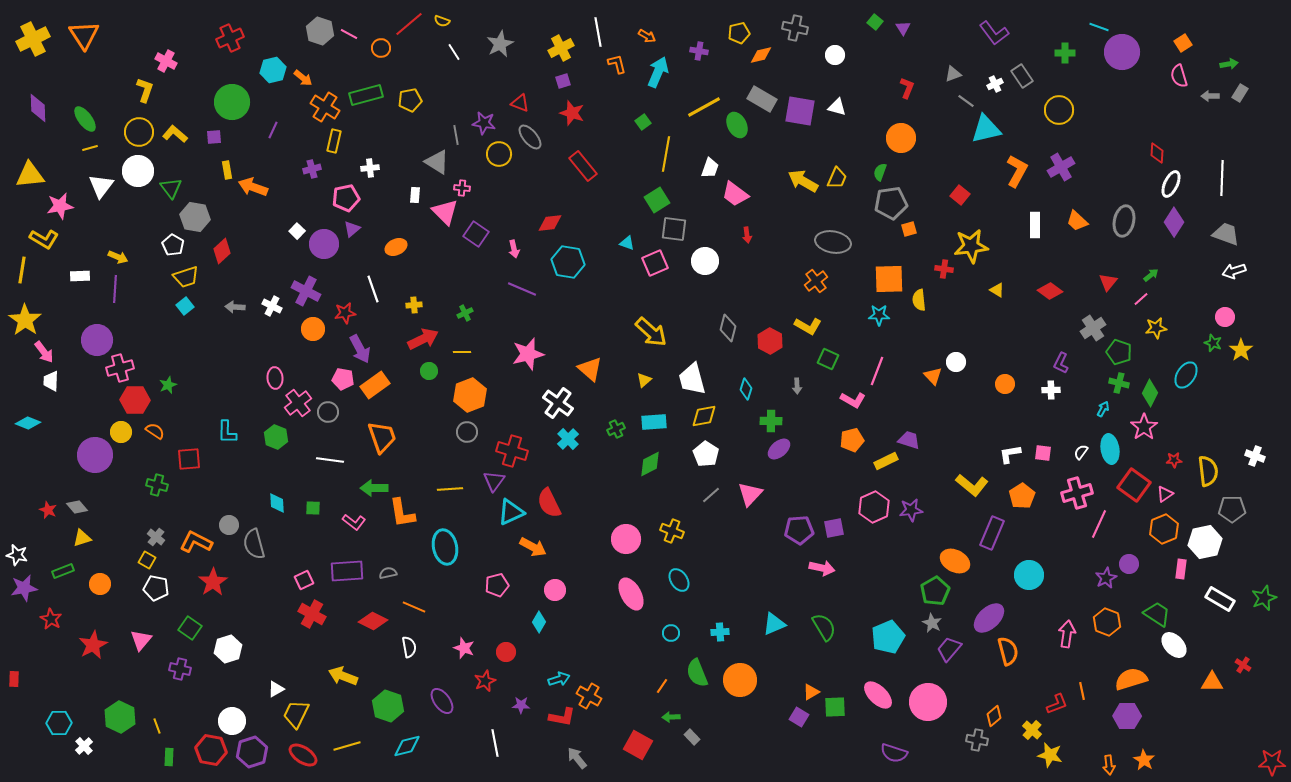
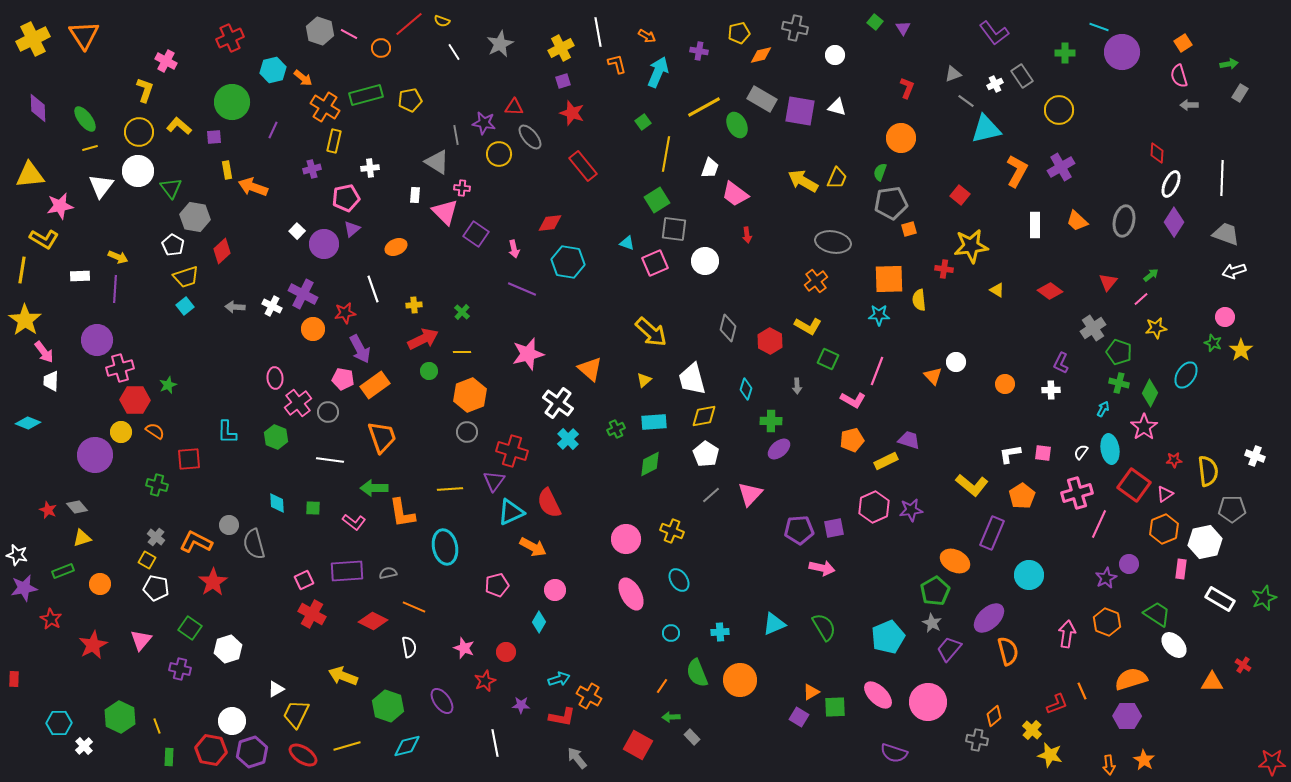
gray arrow at (1210, 96): moved 21 px left, 9 px down
red triangle at (520, 103): moved 6 px left, 4 px down; rotated 18 degrees counterclockwise
yellow L-shape at (175, 134): moved 4 px right, 8 px up
purple cross at (306, 291): moved 3 px left, 3 px down
green cross at (465, 313): moved 3 px left, 1 px up; rotated 21 degrees counterclockwise
orange line at (1082, 691): rotated 12 degrees counterclockwise
